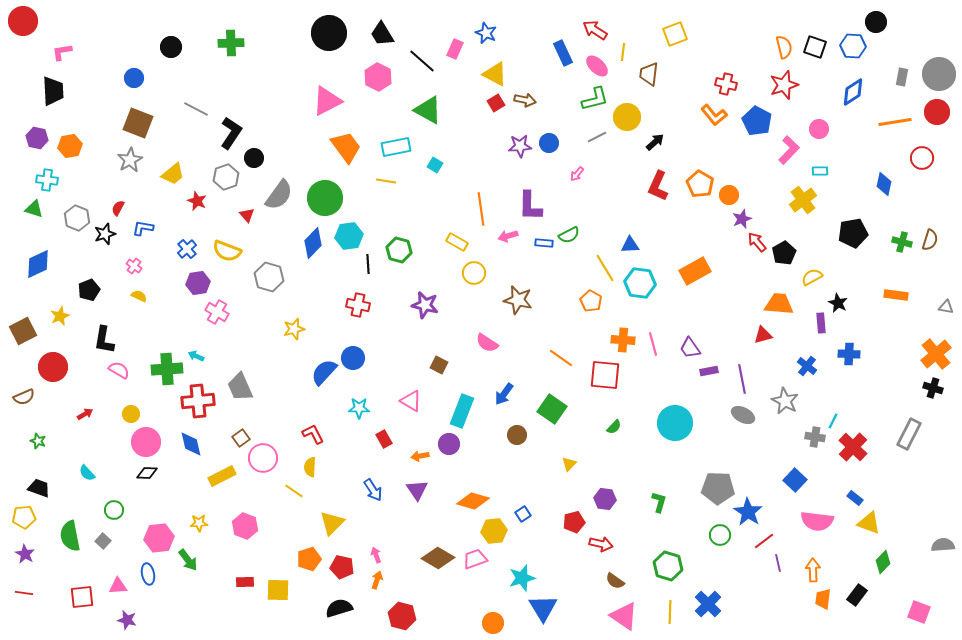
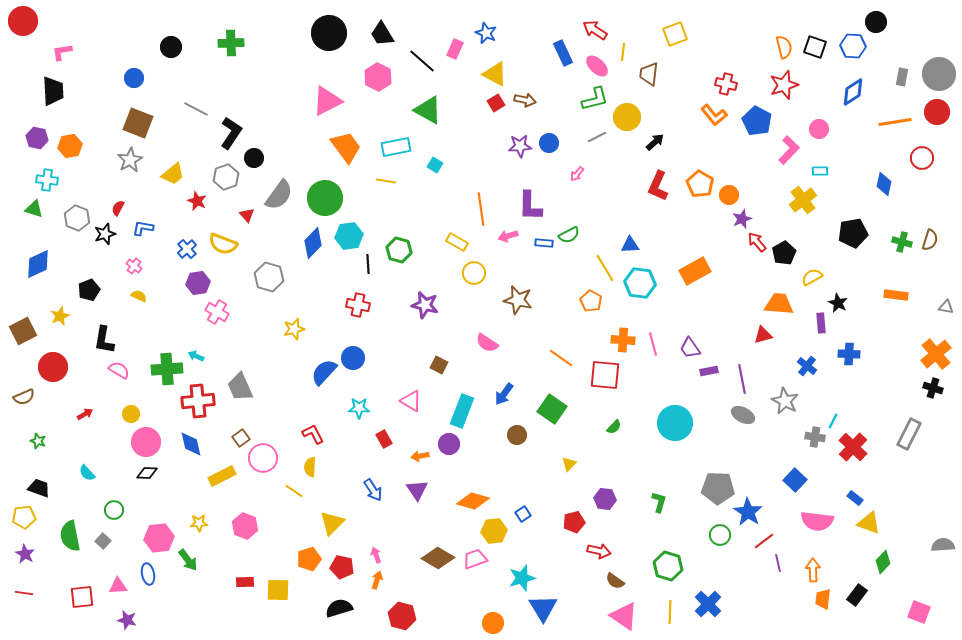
yellow semicircle at (227, 251): moved 4 px left, 7 px up
red arrow at (601, 544): moved 2 px left, 7 px down
